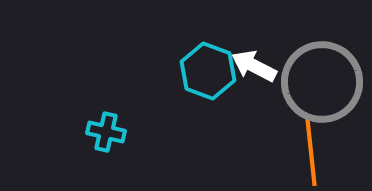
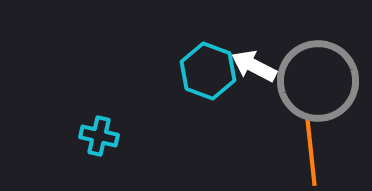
gray circle: moved 4 px left, 1 px up
cyan cross: moved 7 px left, 4 px down
